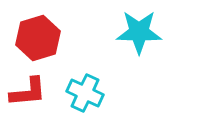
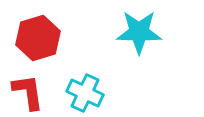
red L-shape: rotated 93 degrees counterclockwise
